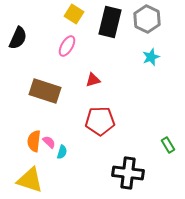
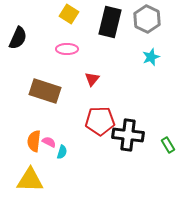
yellow square: moved 5 px left
pink ellipse: moved 3 px down; rotated 60 degrees clockwise
red triangle: moved 1 px left, 1 px up; rotated 35 degrees counterclockwise
pink semicircle: rotated 16 degrees counterclockwise
black cross: moved 38 px up
yellow triangle: rotated 16 degrees counterclockwise
